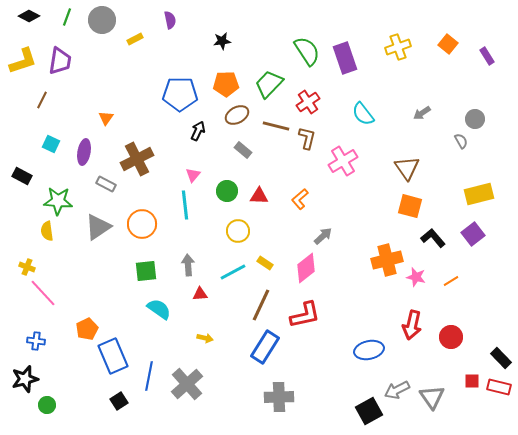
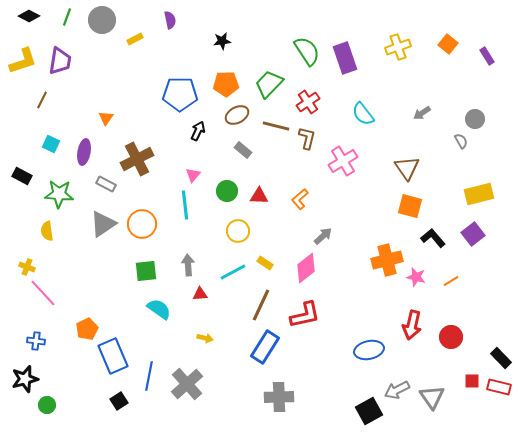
green star at (58, 201): moved 1 px right, 7 px up
gray triangle at (98, 227): moved 5 px right, 3 px up
